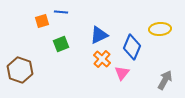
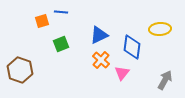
blue diamond: rotated 15 degrees counterclockwise
orange cross: moved 1 px left, 1 px down
